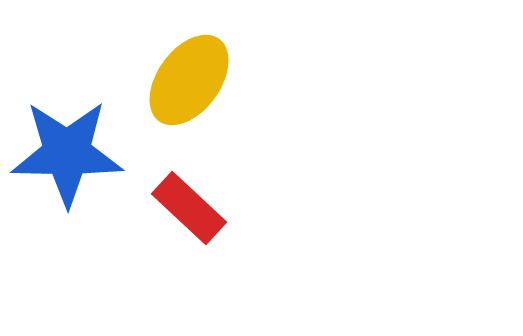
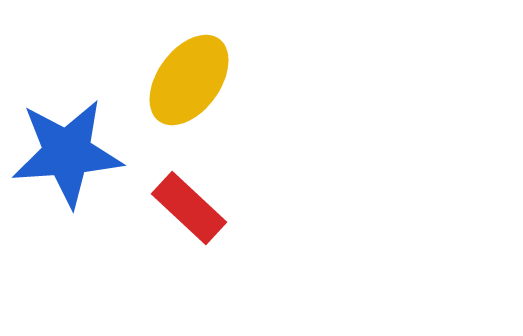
blue star: rotated 5 degrees counterclockwise
